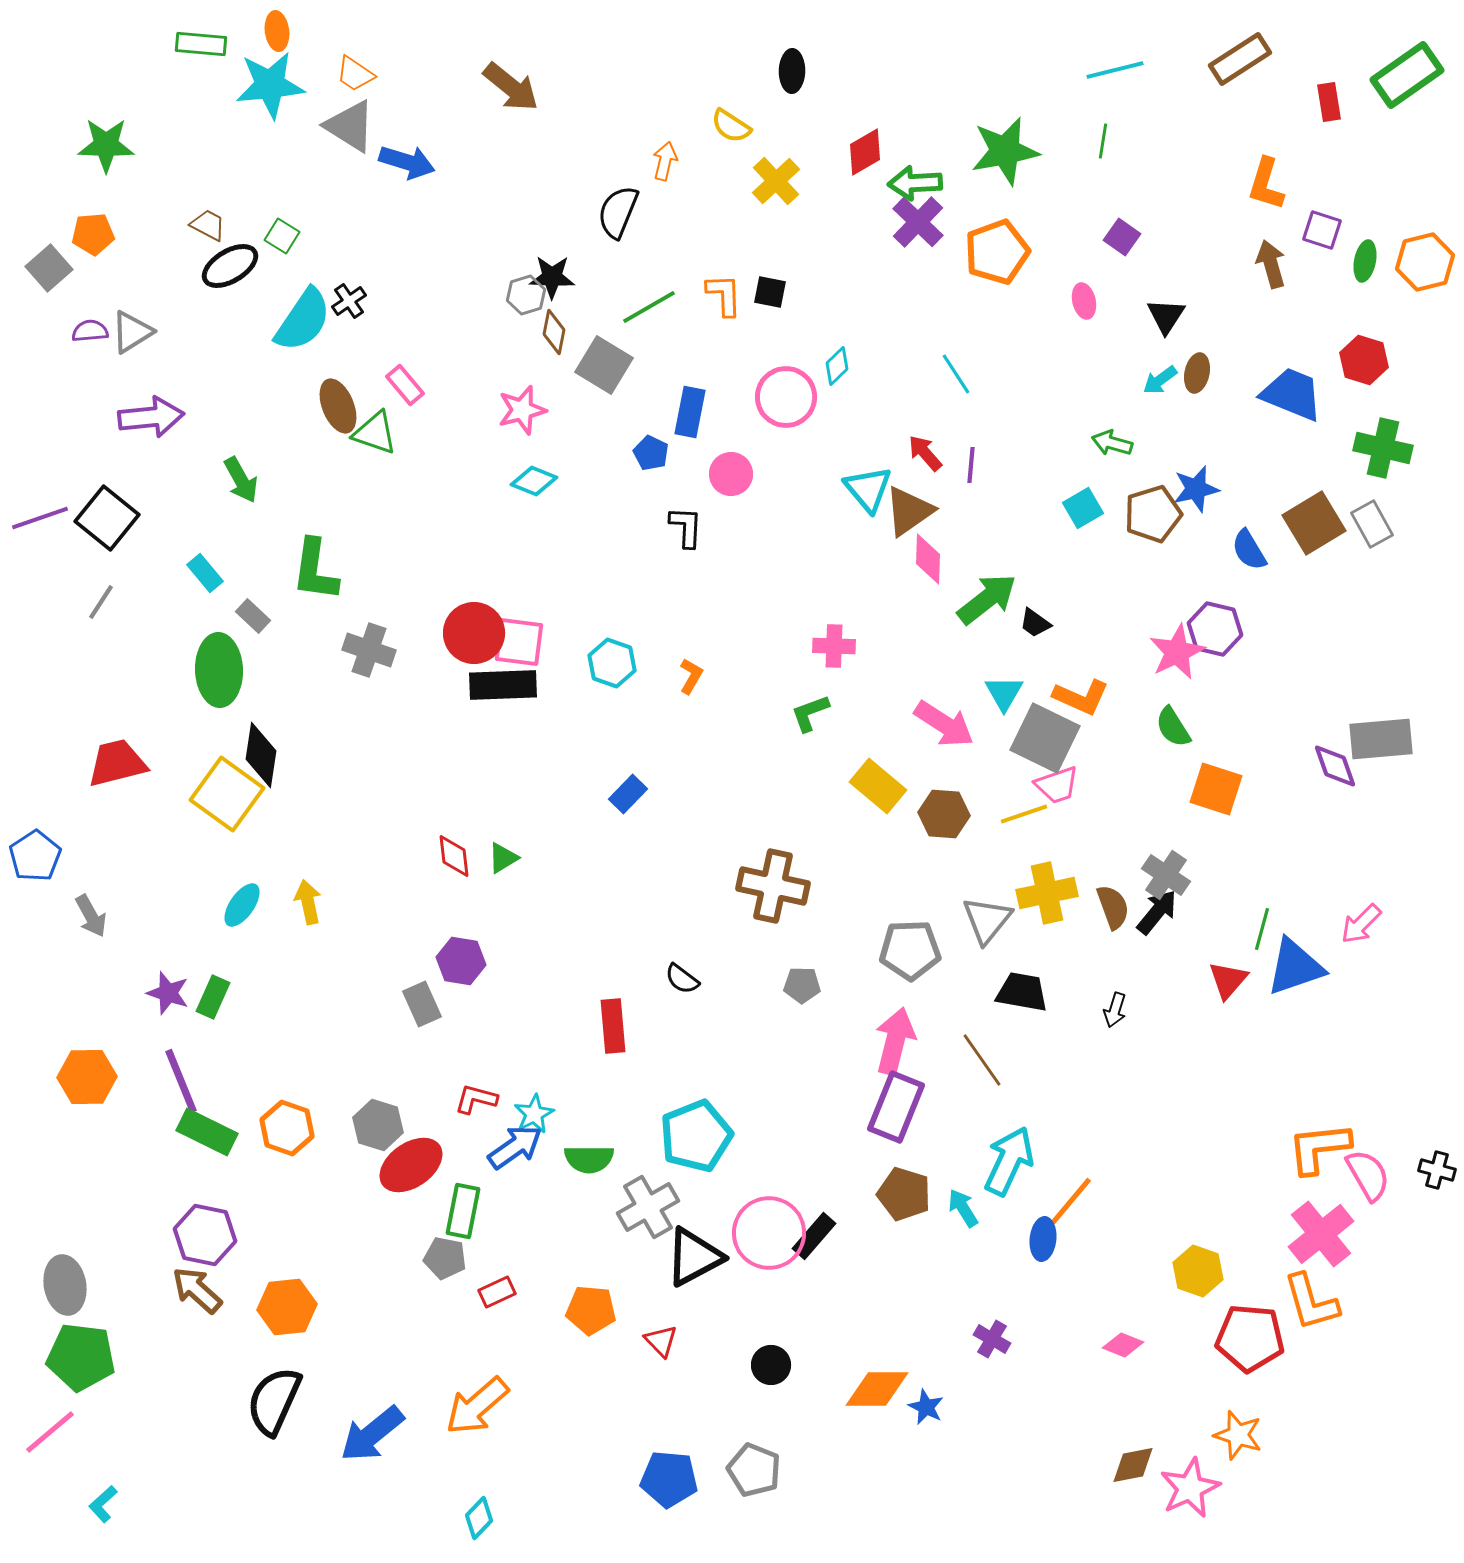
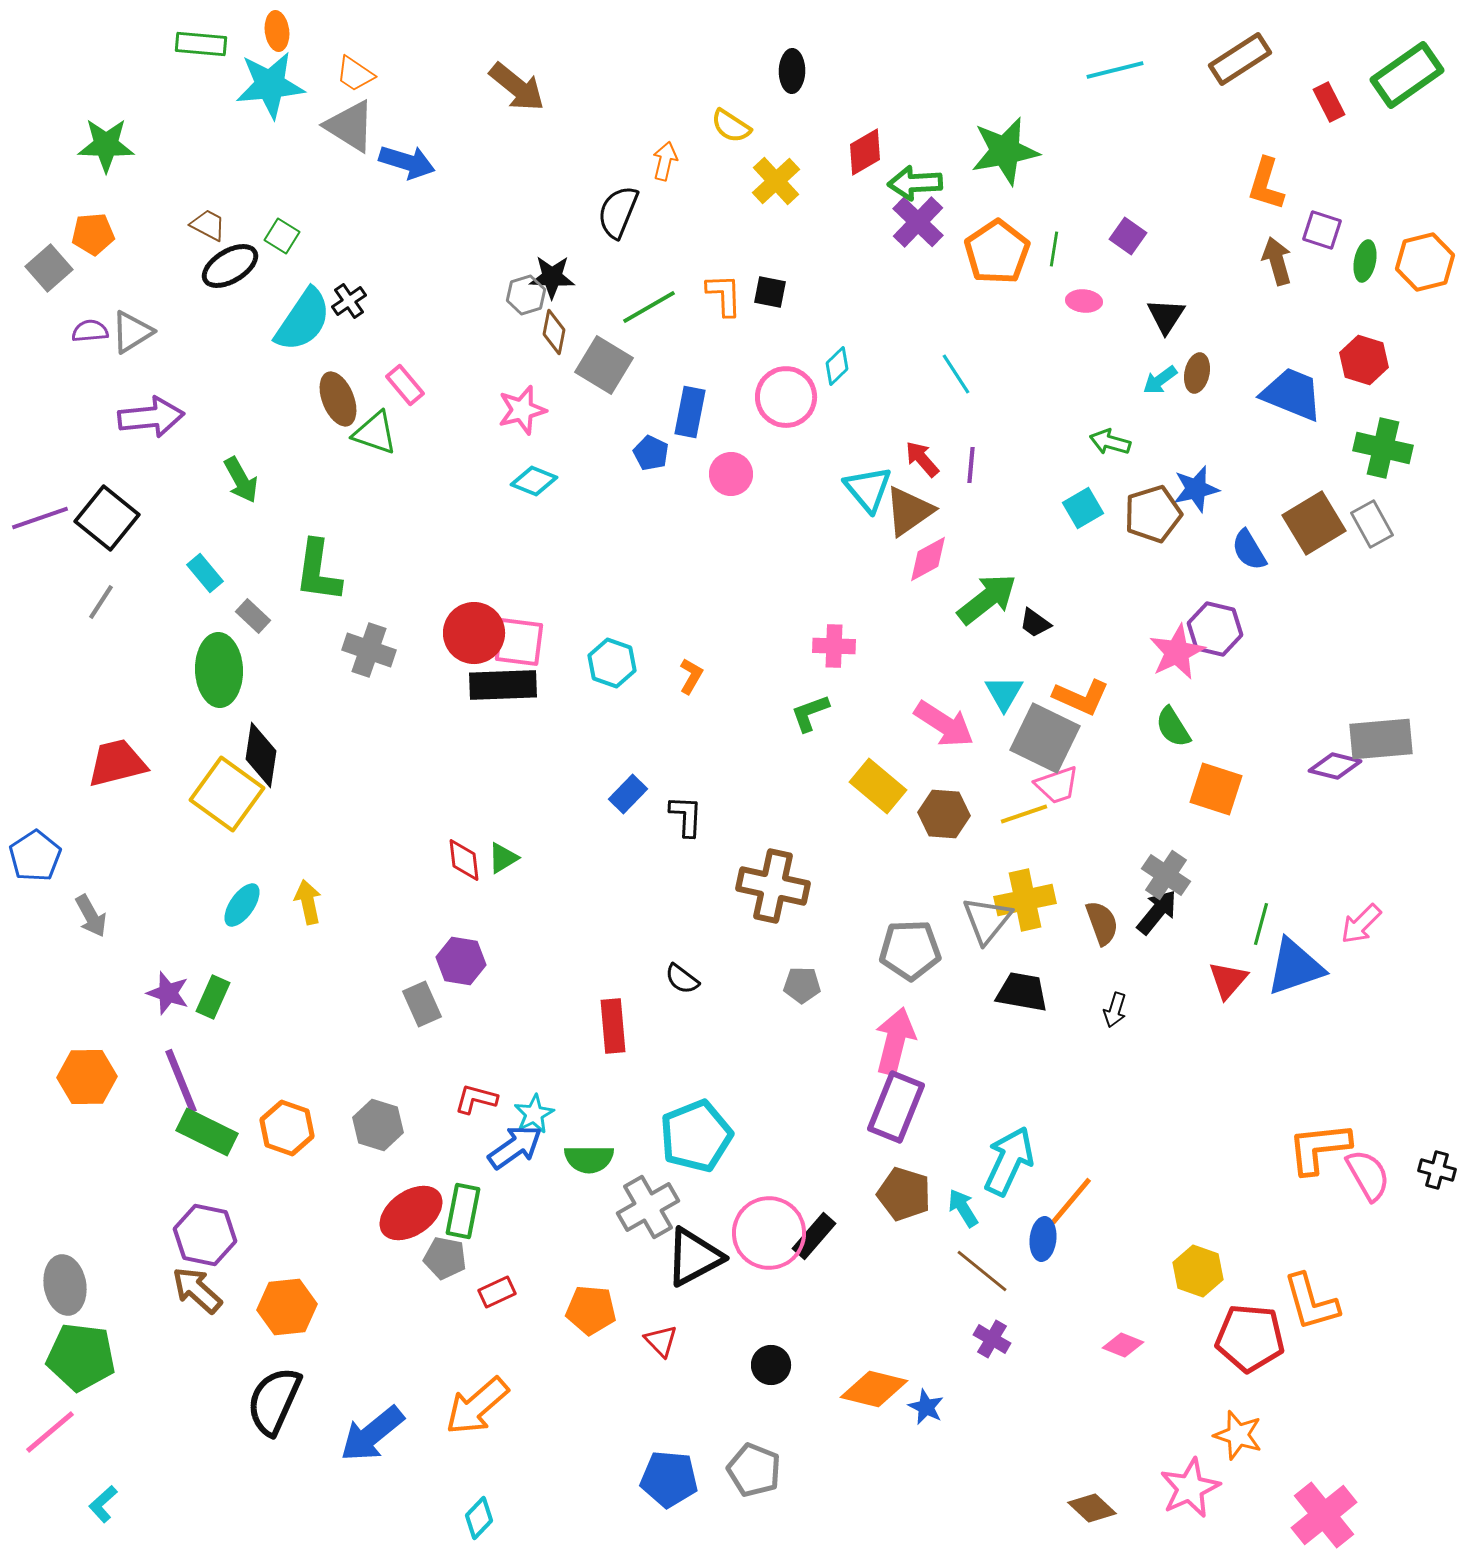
brown arrow at (511, 87): moved 6 px right
red rectangle at (1329, 102): rotated 18 degrees counterclockwise
green line at (1103, 141): moved 49 px left, 108 px down
purple square at (1122, 237): moved 6 px right, 1 px up
orange pentagon at (997, 252): rotated 14 degrees counterclockwise
brown arrow at (1271, 264): moved 6 px right, 3 px up
pink ellipse at (1084, 301): rotated 72 degrees counterclockwise
brown ellipse at (338, 406): moved 7 px up
green arrow at (1112, 443): moved 2 px left, 1 px up
red arrow at (925, 453): moved 3 px left, 6 px down
black L-shape at (686, 527): moved 289 px down
pink diamond at (928, 559): rotated 60 degrees clockwise
green L-shape at (315, 570): moved 3 px right, 1 px down
purple diamond at (1335, 766): rotated 57 degrees counterclockwise
red diamond at (454, 856): moved 10 px right, 4 px down
yellow cross at (1047, 893): moved 22 px left, 7 px down
brown semicircle at (1113, 907): moved 11 px left, 16 px down
green line at (1262, 929): moved 1 px left, 5 px up
brown line at (982, 1060): moved 211 px down; rotated 16 degrees counterclockwise
red ellipse at (411, 1165): moved 48 px down
pink cross at (1321, 1234): moved 3 px right, 281 px down
orange diamond at (877, 1389): moved 3 px left; rotated 14 degrees clockwise
brown diamond at (1133, 1465): moved 41 px left, 43 px down; rotated 54 degrees clockwise
